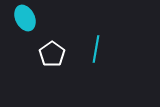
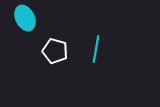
white pentagon: moved 3 px right, 3 px up; rotated 20 degrees counterclockwise
